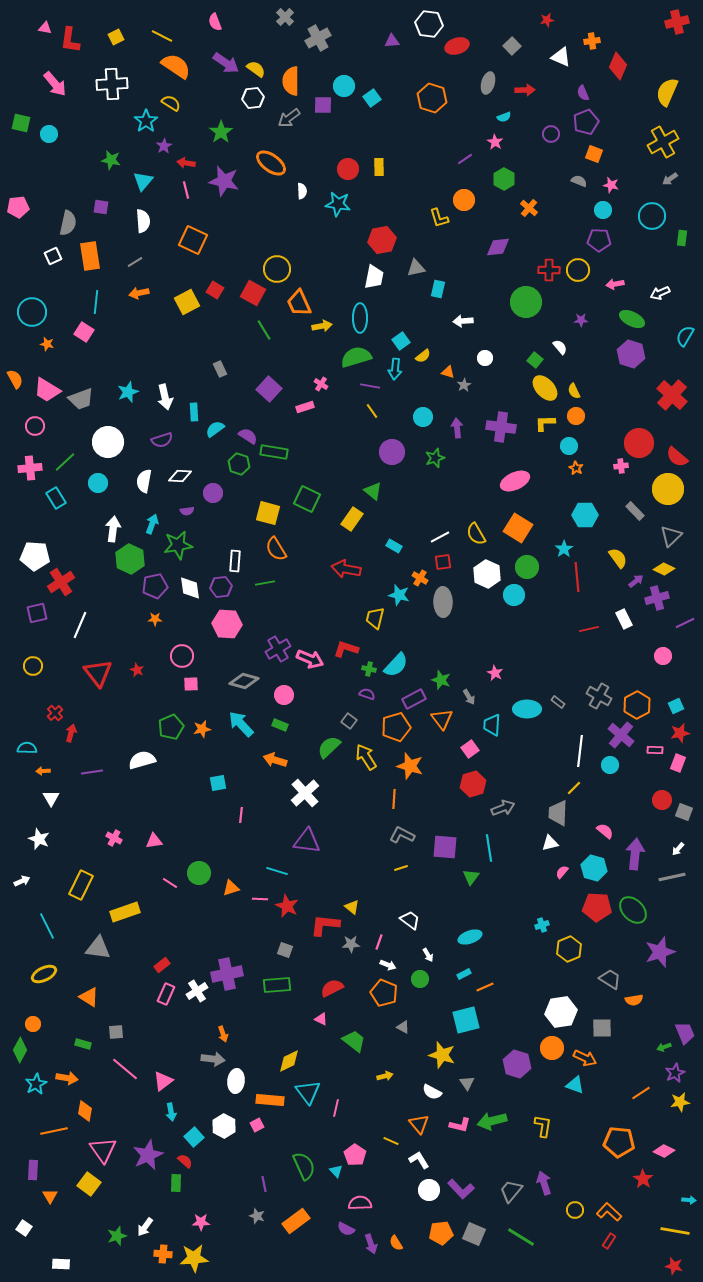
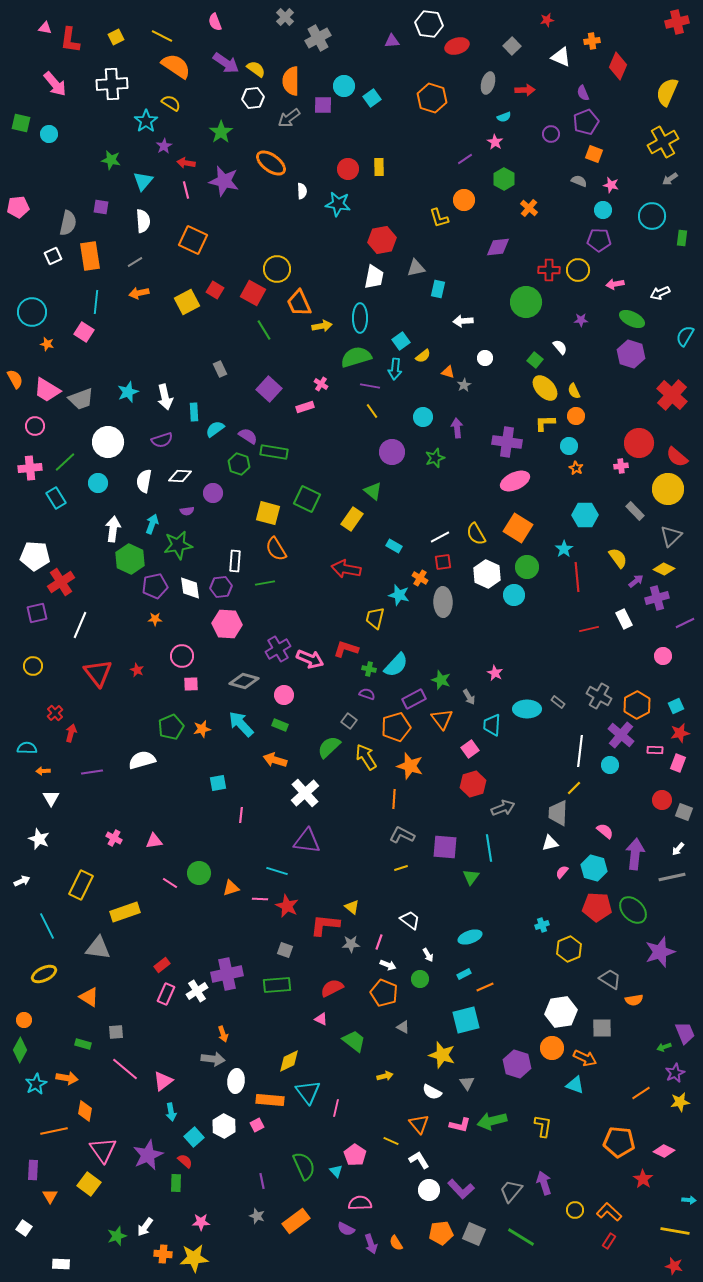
purple cross at (501, 427): moved 6 px right, 15 px down
orange circle at (33, 1024): moved 9 px left, 4 px up
purple line at (264, 1184): moved 2 px left, 3 px up
